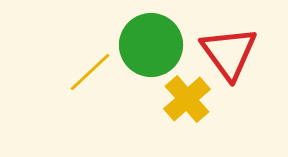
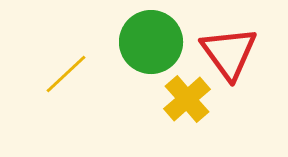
green circle: moved 3 px up
yellow line: moved 24 px left, 2 px down
